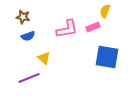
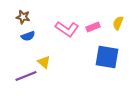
yellow semicircle: moved 13 px right, 12 px down
pink L-shape: rotated 45 degrees clockwise
yellow triangle: moved 4 px down
purple line: moved 3 px left, 2 px up
